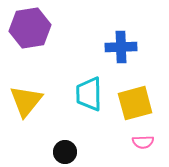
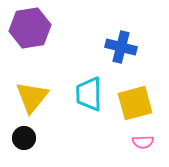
blue cross: rotated 16 degrees clockwise
yellow triangle: moved 6 px right, 4 px up
black circle: moved 41 px left, 14 px up
